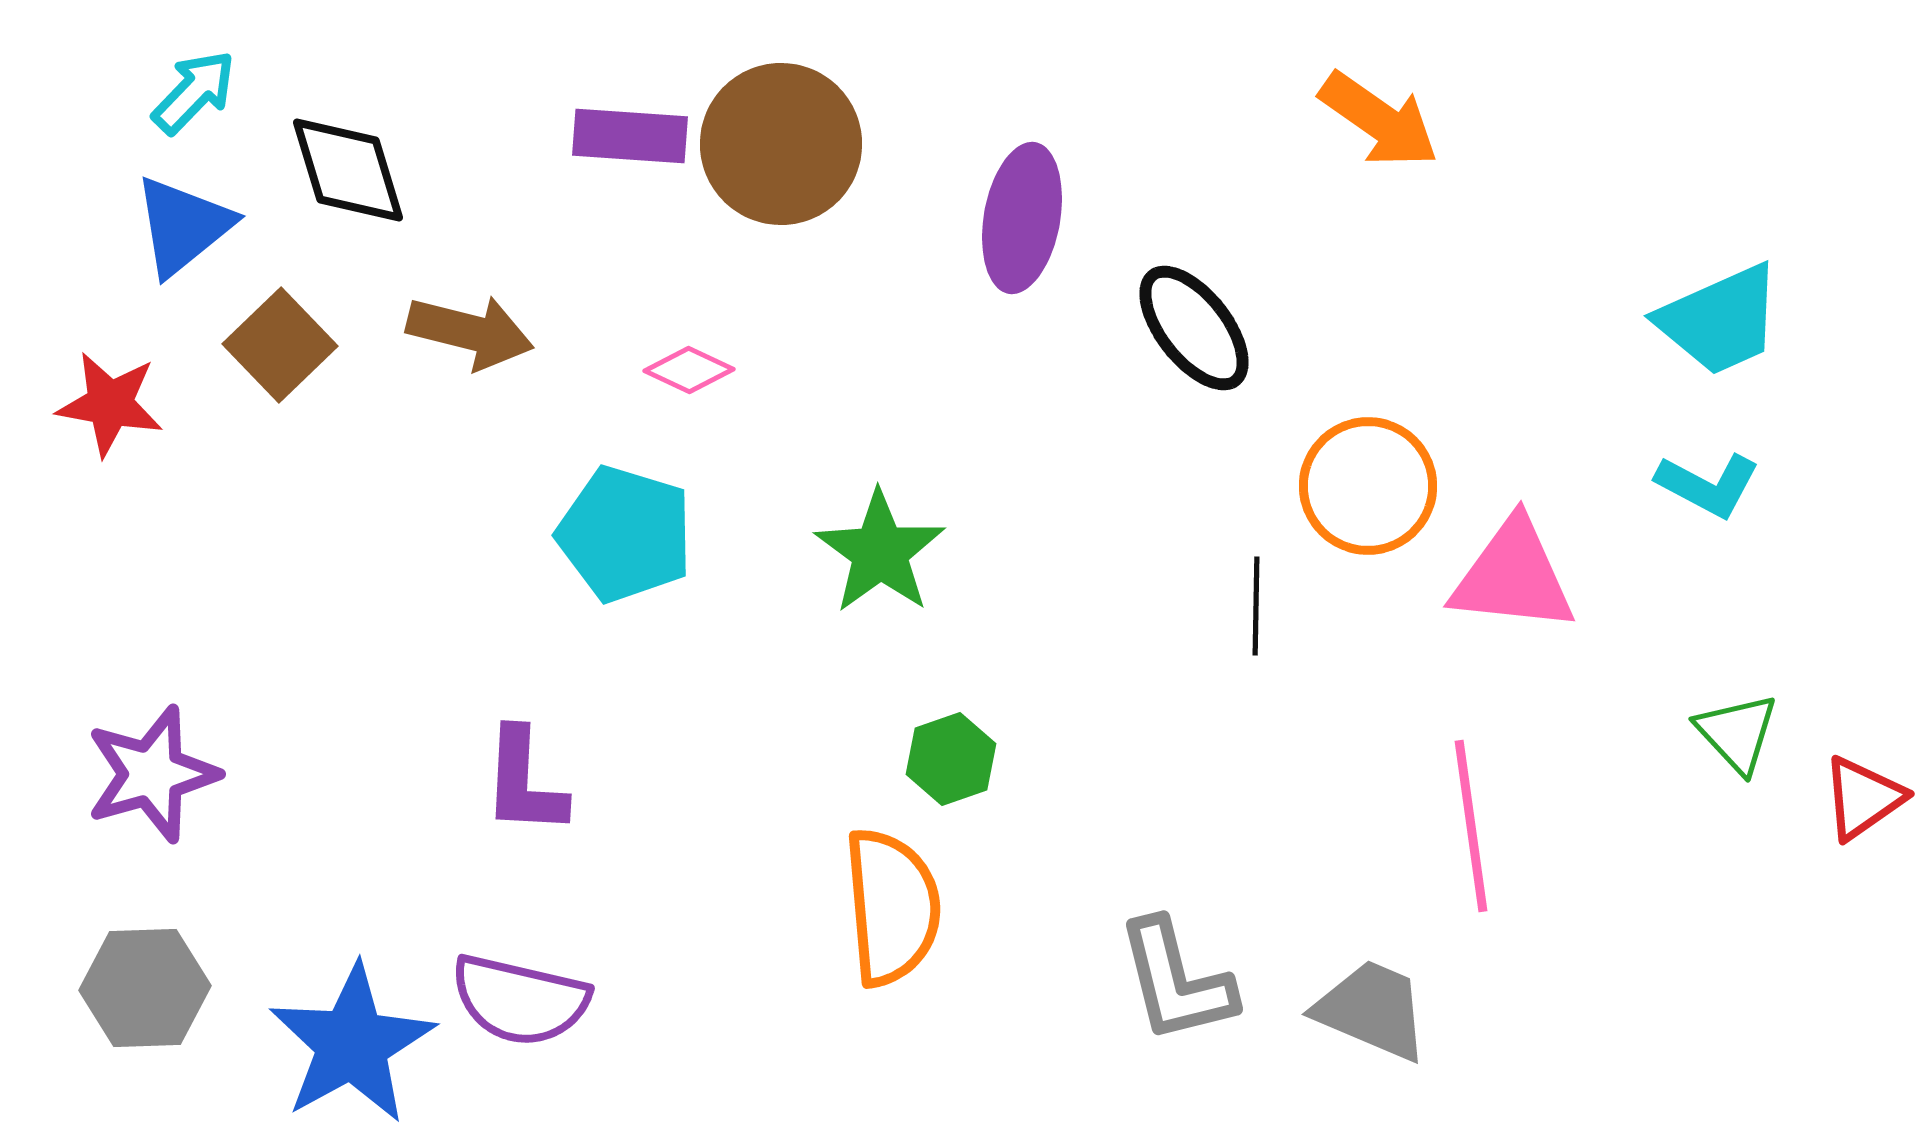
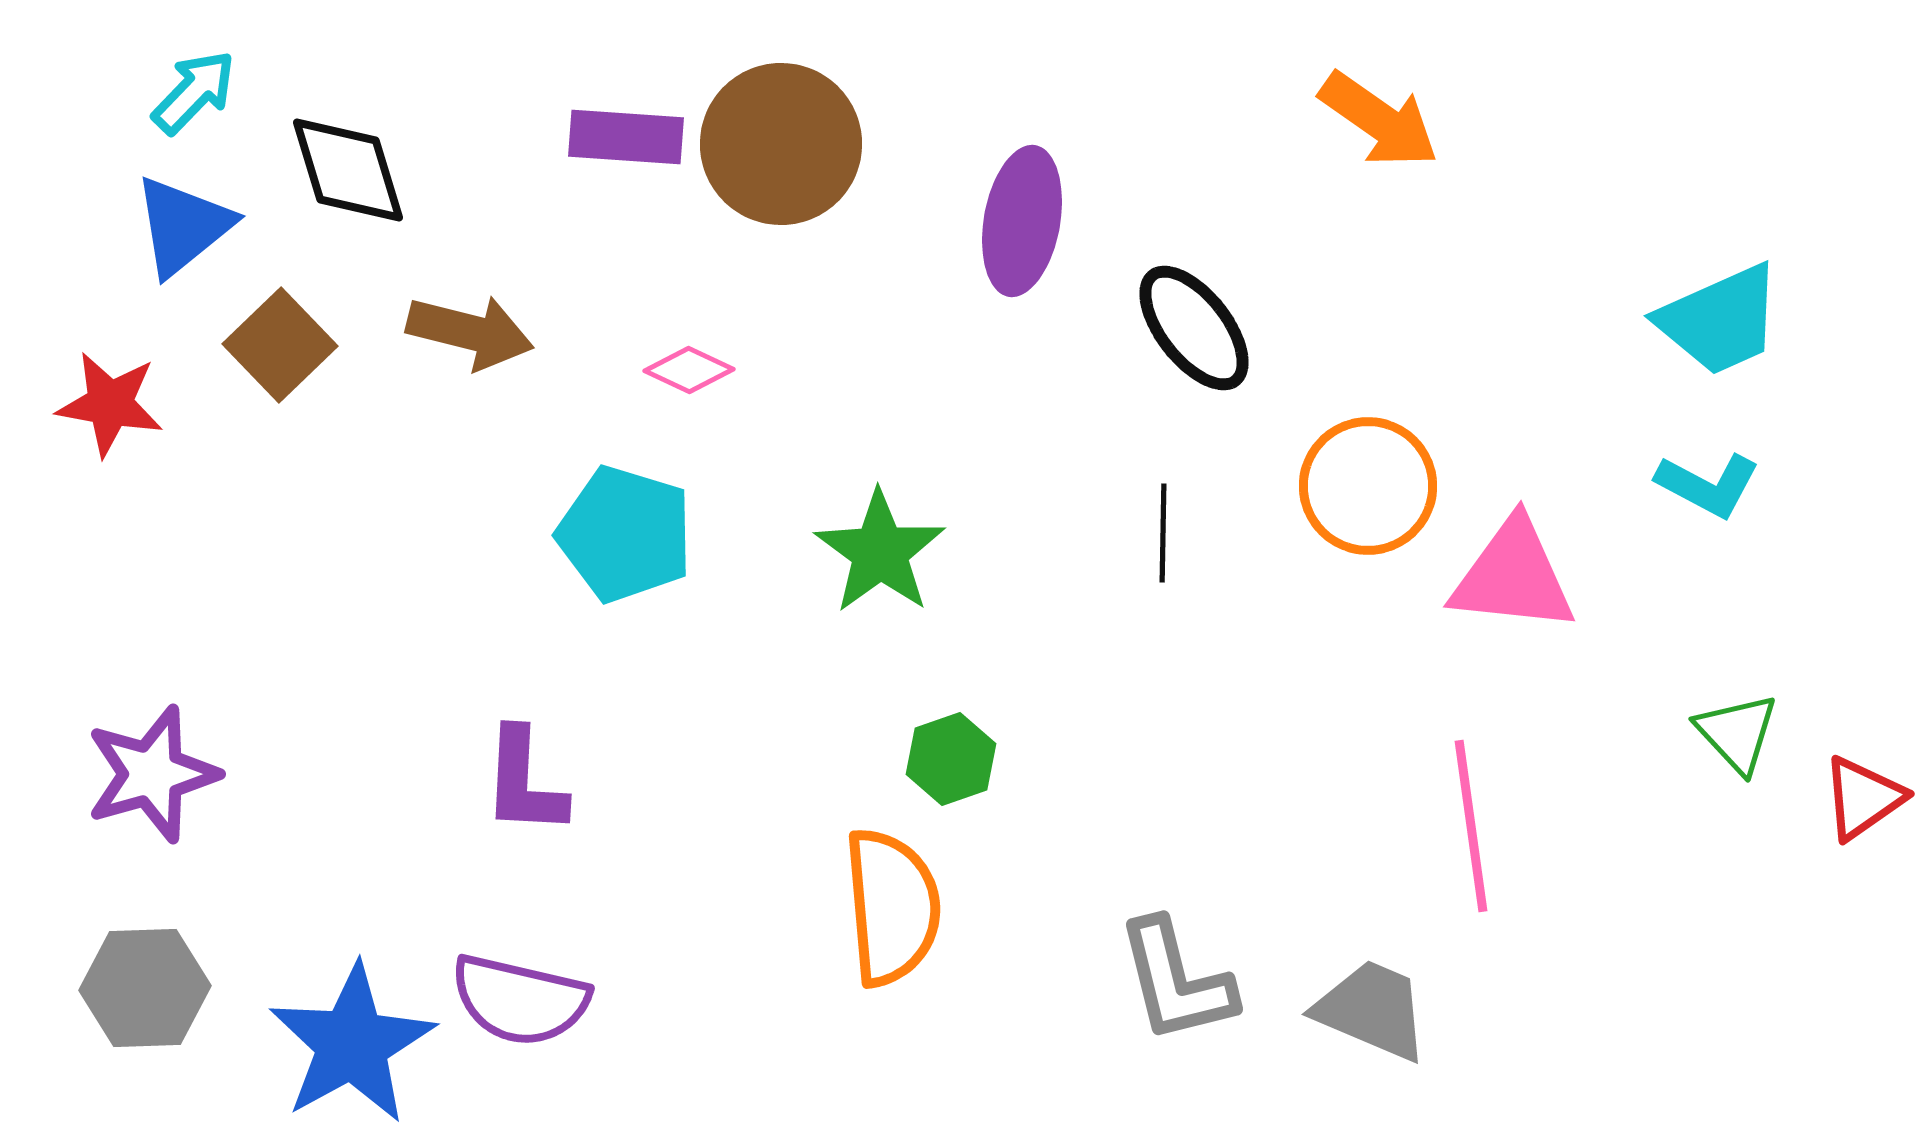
purple rectangle: moved 4 px left, 1 px down
purple ellipse: moved 3 px down
black line: moved 93 px left, 73 px up
